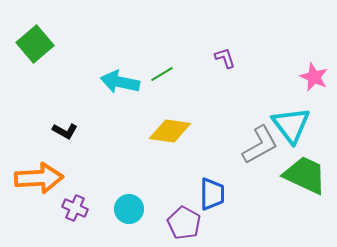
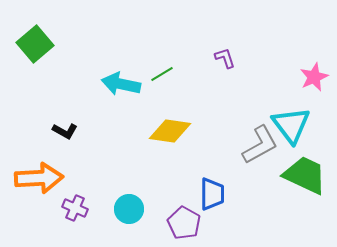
pink star: rotated 24 degrees clockwise
cyan arrow: moved 1 px right, 2 px down
